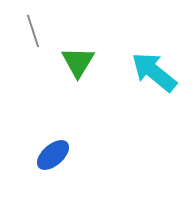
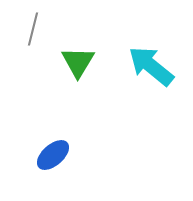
gray line: moved 2 px up; rotated 32 degrees clockwise
cyan arrow: moved 3 px left, 6 px up
